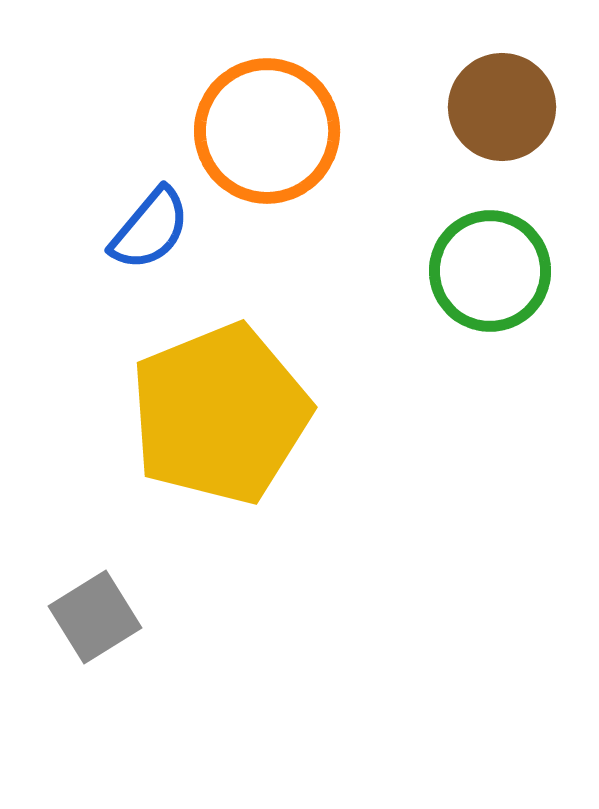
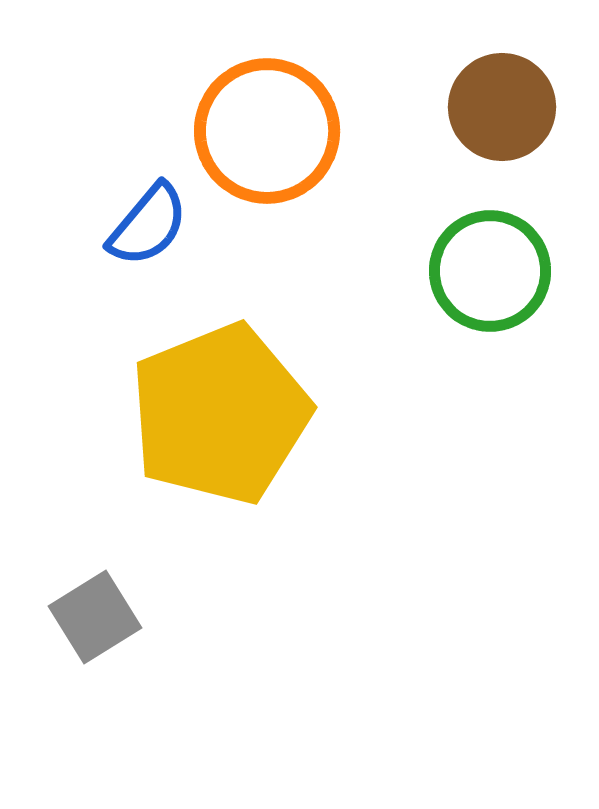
blue semicircle: moved 2 px left, 4 px up
